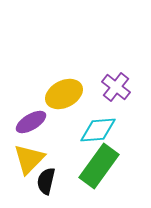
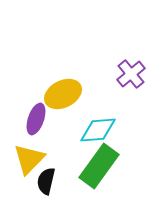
purple cross: moved 15 px right, 13 px up; rotated 12 degrees clockwise
yellow ellipse: moved 1 px left
purple ellipse: moved 5 px right, 3 px up; rotated 40 degrees counterclockwise
